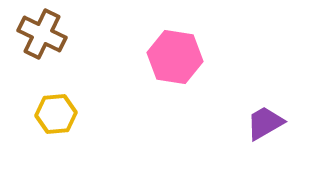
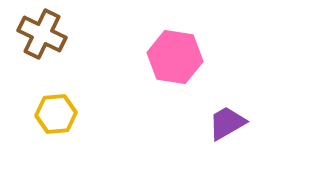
purple trapezoid: moved 38 px left
